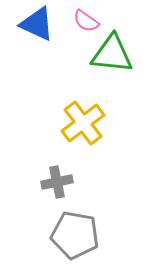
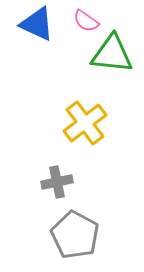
yellow cross: moved 2 px right
gray pentagon: rotated 18 degrees clockwise
